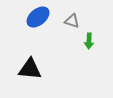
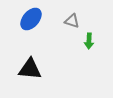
blue ellipse: moved 7 px left, 2 px down; rotated 10 degrees counterclockwise
